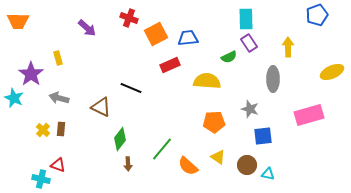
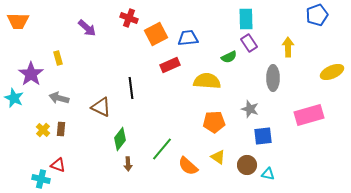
gray ellipse: moved 1 px up
black line: rotated 60 degrees clockwise
